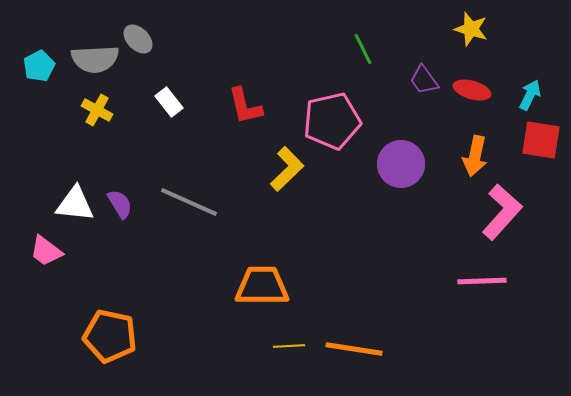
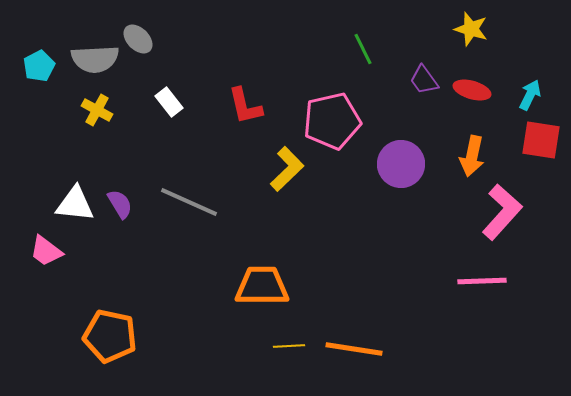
orange arrow: moved 3 px left
